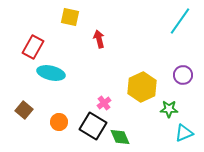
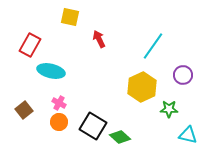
cyan line: moved 27 px left, 25 px down
red arrow: rotated 12 degrees counterclockwise
red rectangle: moved 3 px left, 2 px up
cyan ellipse: moved 2 px up
pink cross: moved 45 px left; rotated 24 degrees counterclockwise
brown square: rotated 12 degrees clockwise
cyan triangle: moved 4 px right, 2 px down; rotated 36 degrees clockwise
green diamond: rotated 25 degrees counterclockwise
